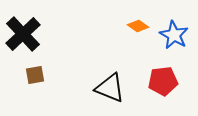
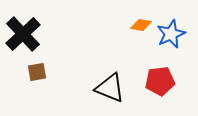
orange diamond: moved 3 px right, 1 px up; rotated 25 degrees counterclockwise
blue star: moved 3 px left, 1 px up; rotated 20 degrees clockwise
brown square: moved 2 px right, 3 px up
red pentagon: moved 3 px left
